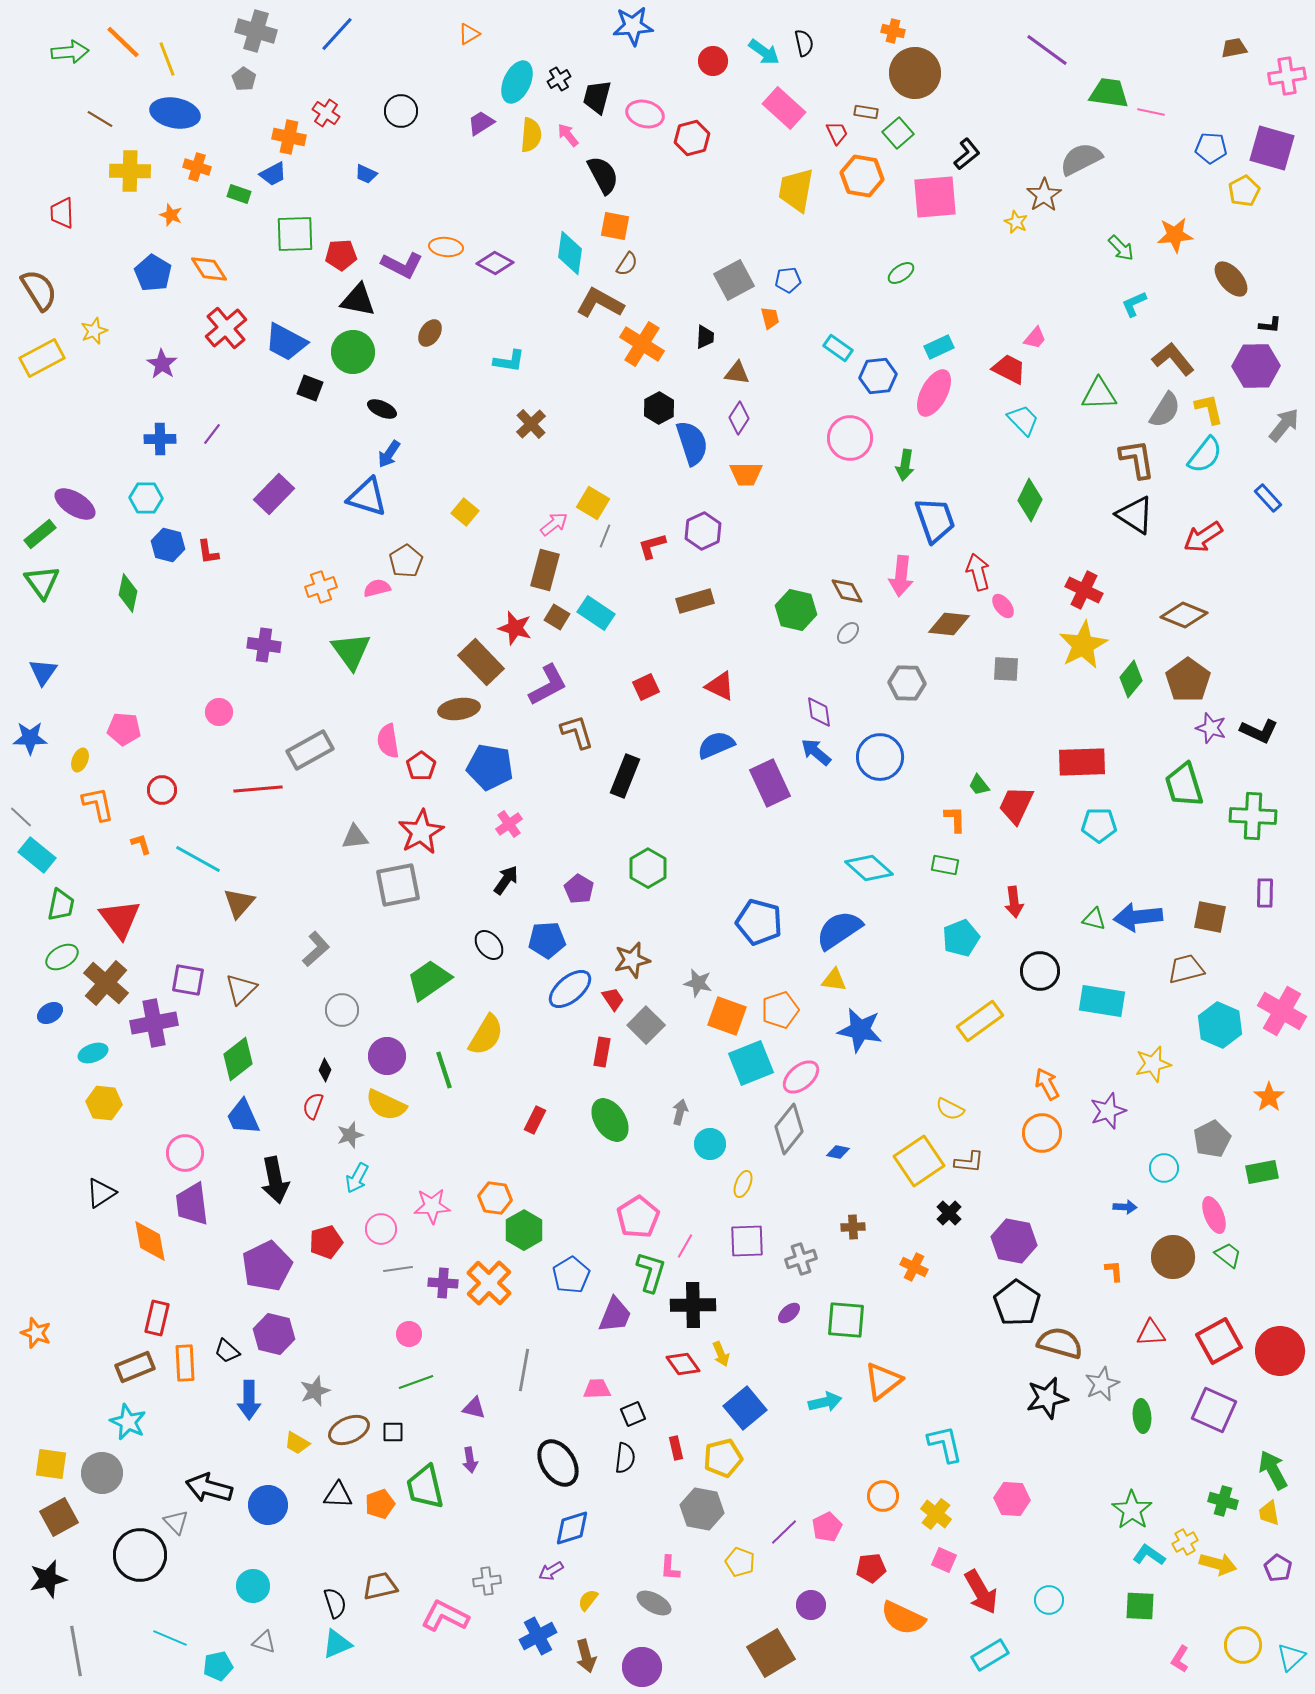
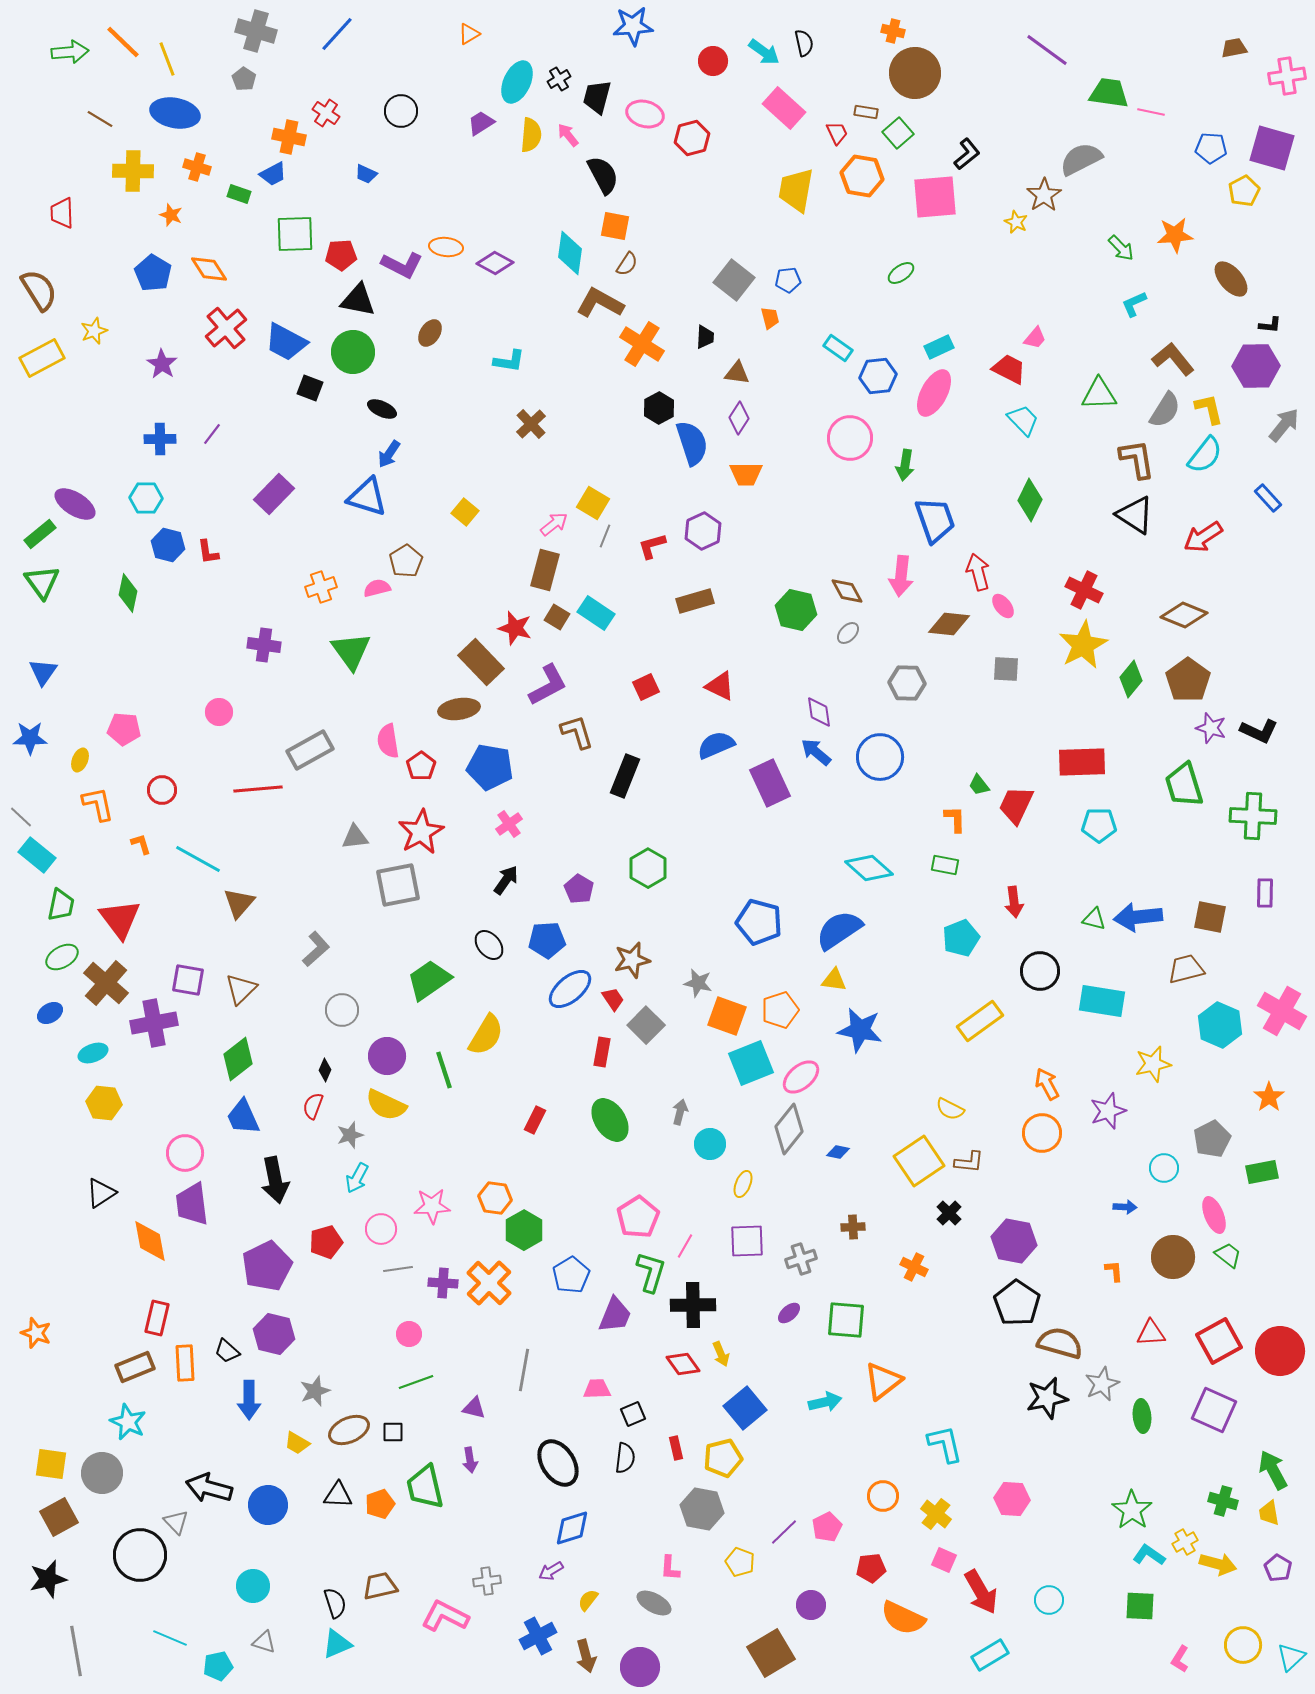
yellow cross at (130, 171): moved 3 px right
gray square at (734, 280): rotated 24 degrees counterclockwise
purple circle at (642, 1667): moved 2 px left
